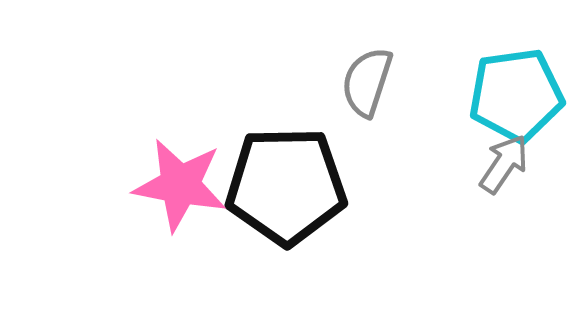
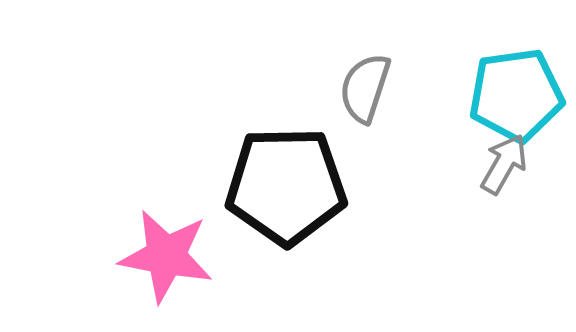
gray semicircle: moved 2 px left, 6 px down
gray arrow: rotated 4 degrees counterclockwise
pink star: moved 14 px left, 71 px down
